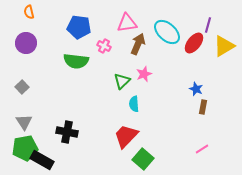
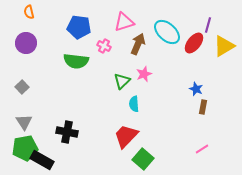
pink triangle: moved 3 px left, 1 px up; rotated 10 degrees counterclockwise
